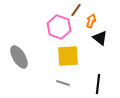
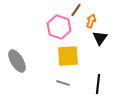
black triangle: rotated 28 degrees clockwise
gray ellipse: moved 2 px left, 4 px down
